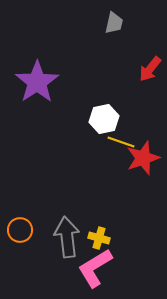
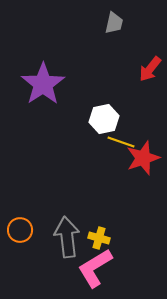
purple star: moved 6 px right, 2 px down
